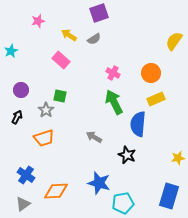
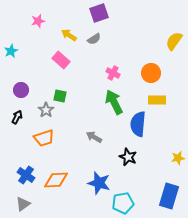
yellow rectangle: moved 1 px right, 1 px down; rotated 24 degrees clockwise
black star: moved 1 px right, 2 px down
orange diamond: moved 11 px up
